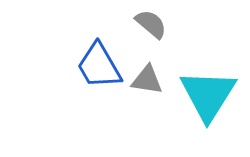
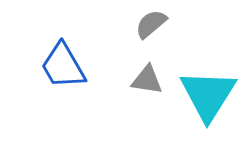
gray semicircle: rotated 80 degrees counterclockwise
blue trapezoid: moved 36 px left
